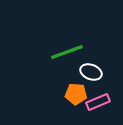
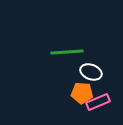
green line: rotated 16 degrees clockwise
orange pentagon: moved 6 px right, 1 px up
